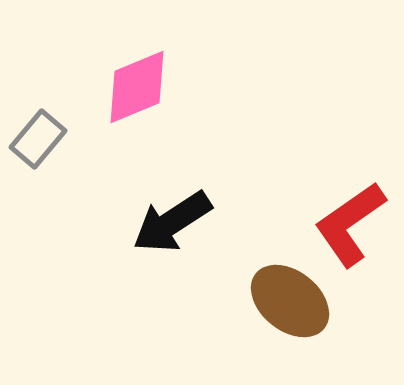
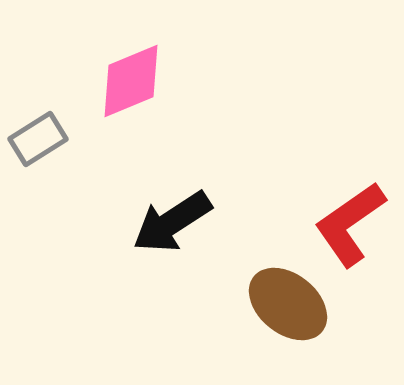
pink diamond: moved 6 px left, 6 px up
gray rectangle: rotated 18 degrees clockwise
brown ellipse: moved 2 px left, 3 px down
